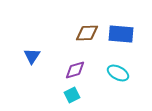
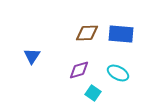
purple diamond: moved 4 px right
cyan square: moved 21 px right, 2 px up; rotated 28 degrees counterclockwise
